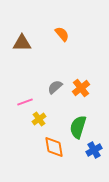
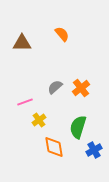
yellow cross: moved 1 px down
